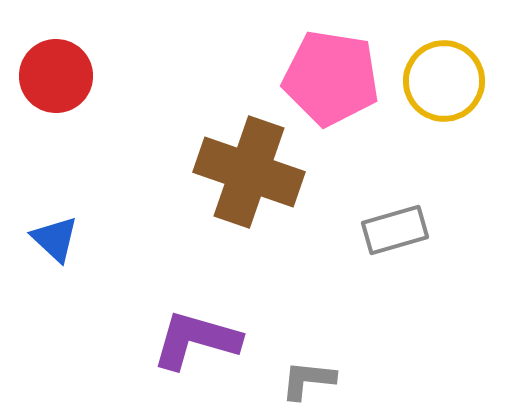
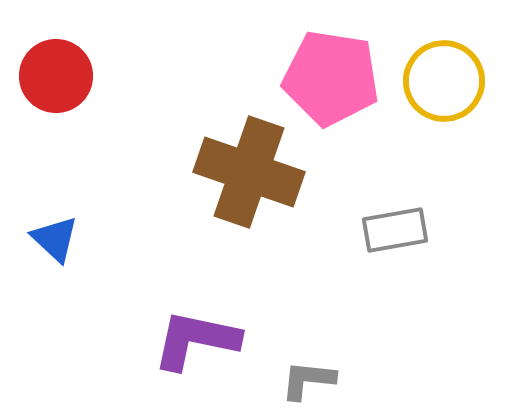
gray rectangle: rotated 6 degrees clockwise
purple L-shape: rotated 4 degrees counterclockwise
